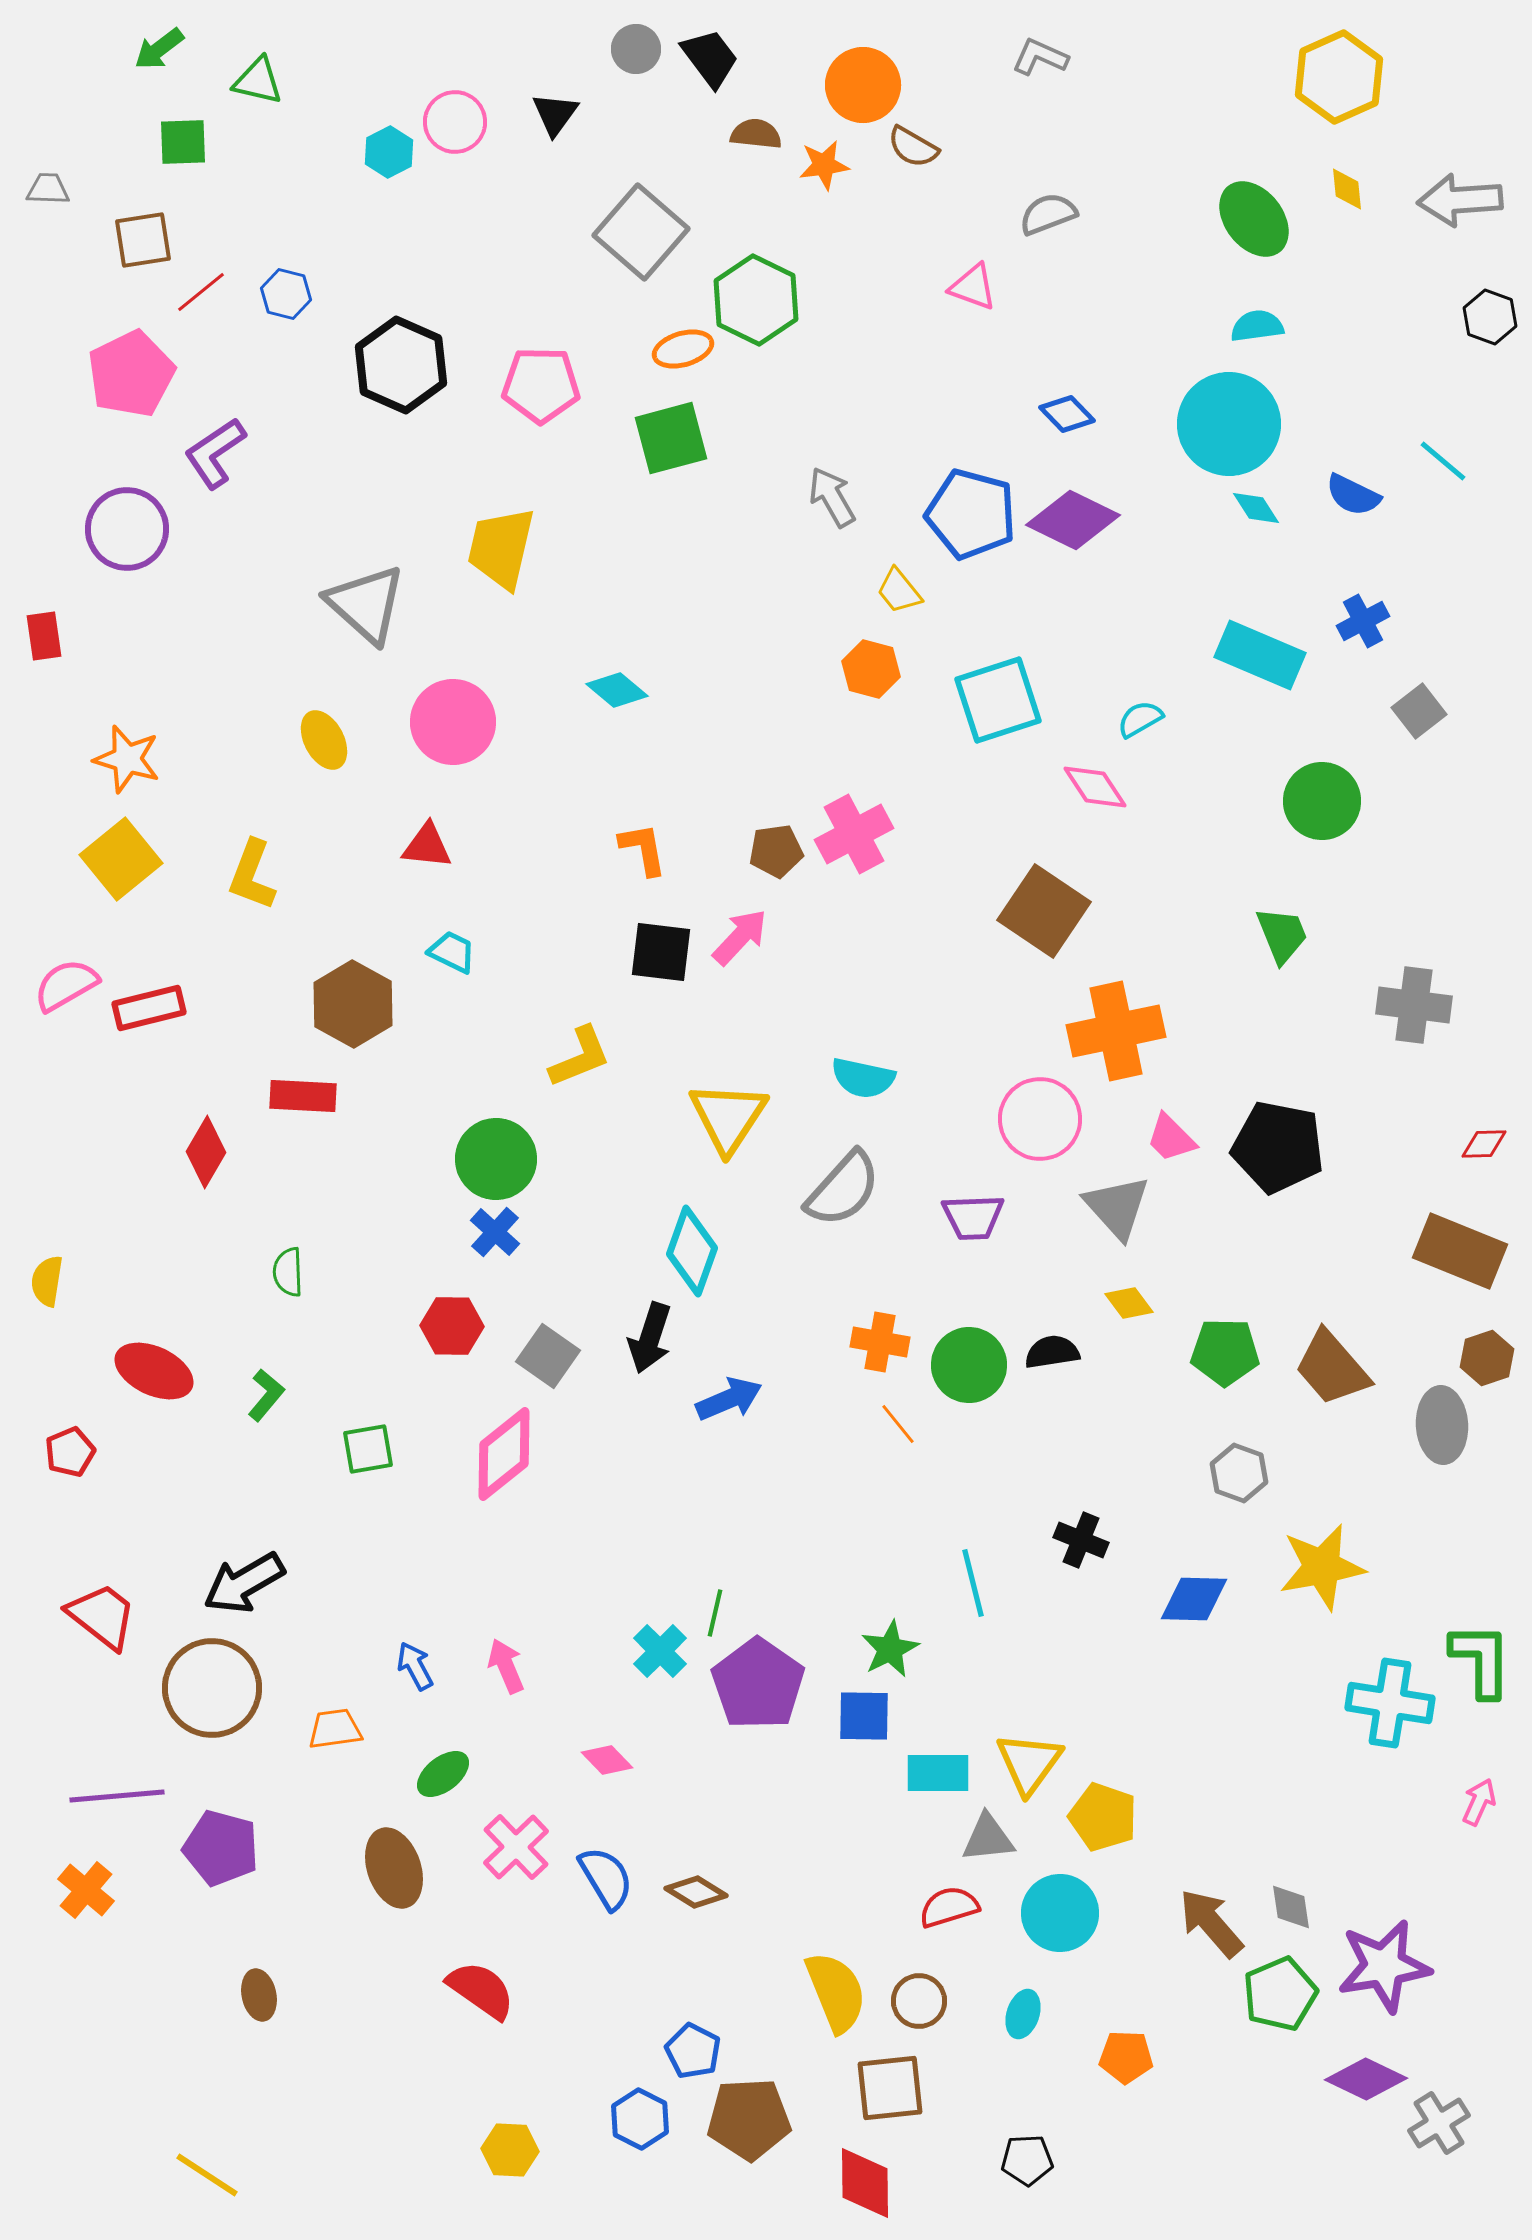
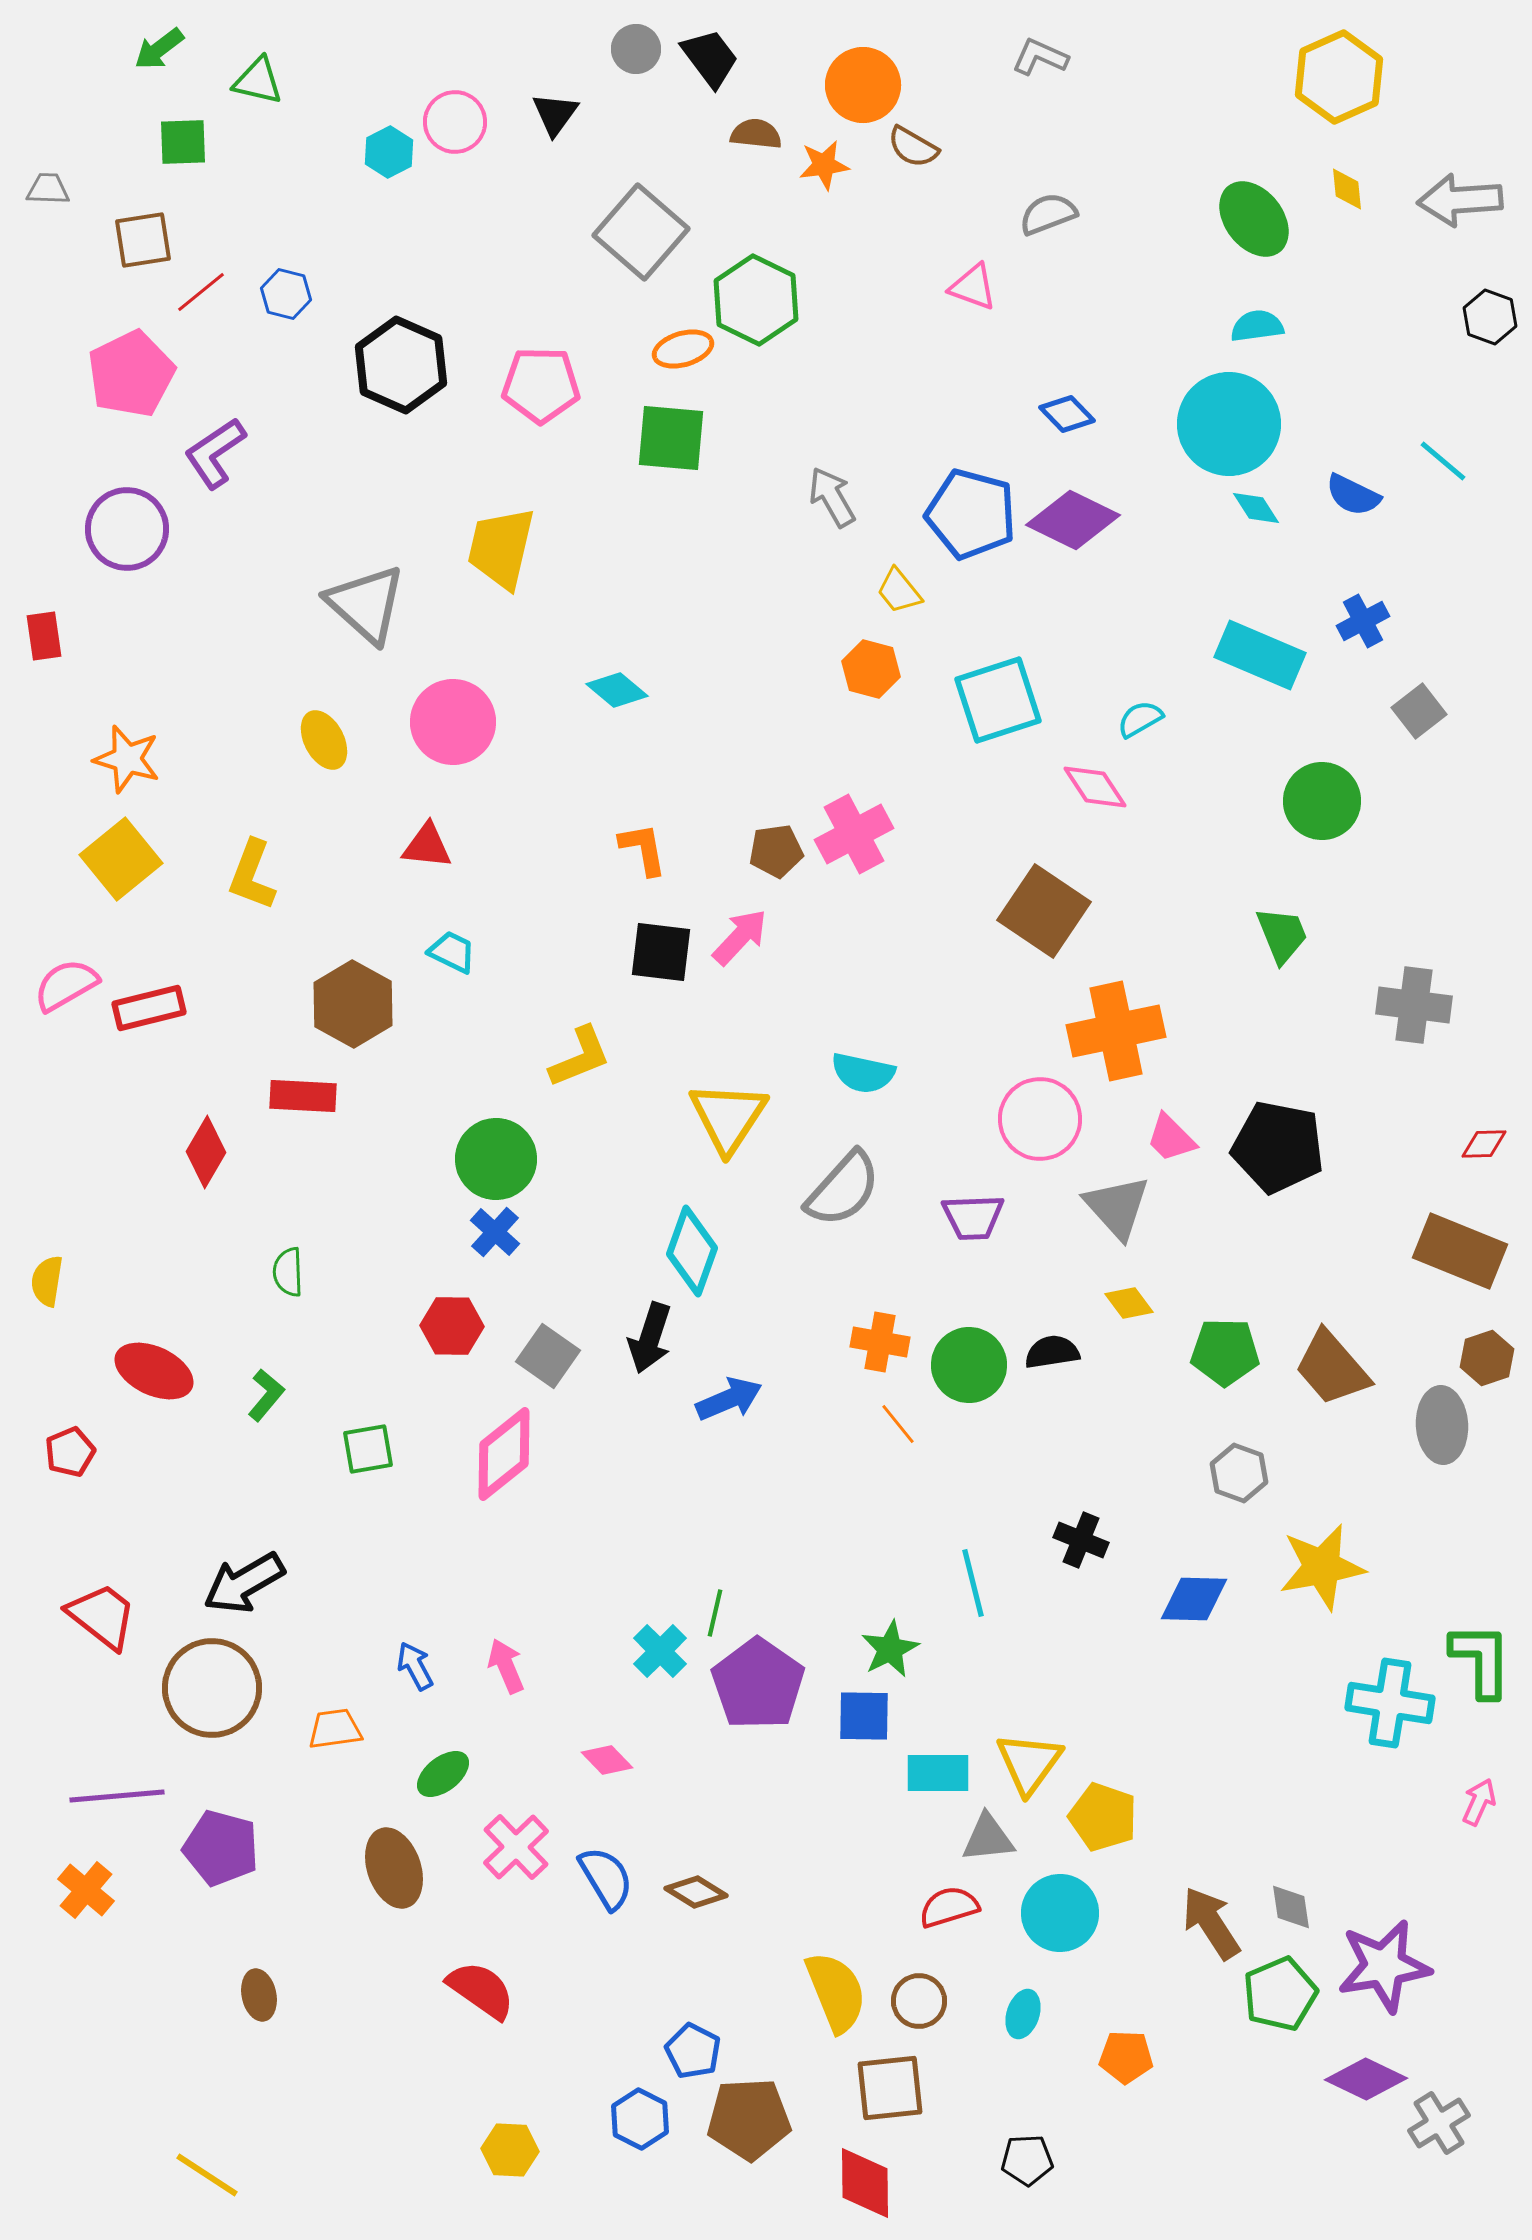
green square at (671, 438): rotated 20 degrees clockwise
cyan semicircle at (863, 1078): moved 5 px up
brown arrow at (1211, 1923): rotated 8 degrees clockwise
